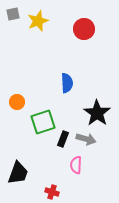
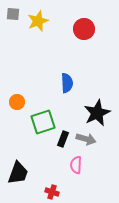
gray square: rotated 16 degrees clockwise
black star: rotated 12 degrees clockwise
